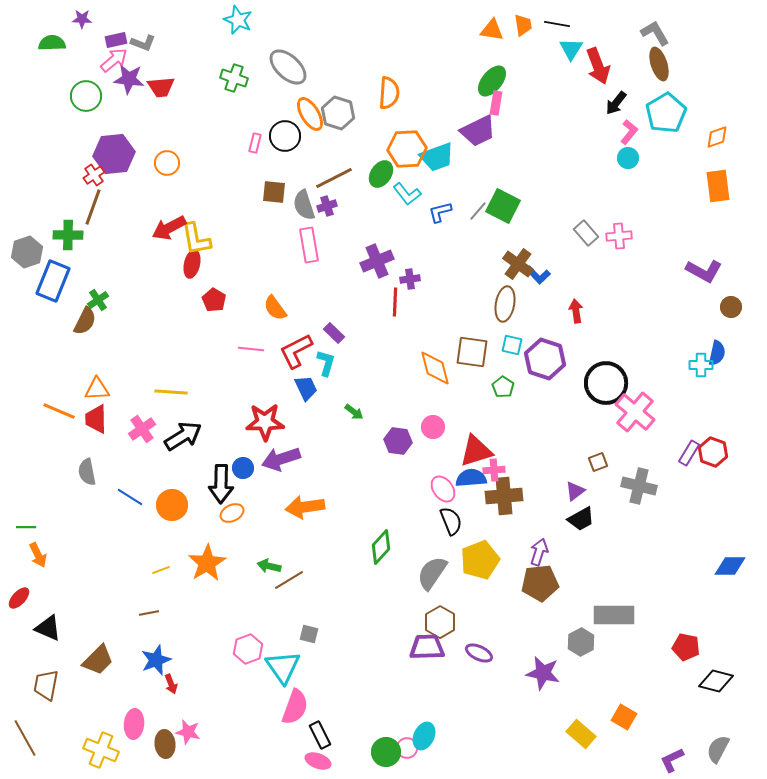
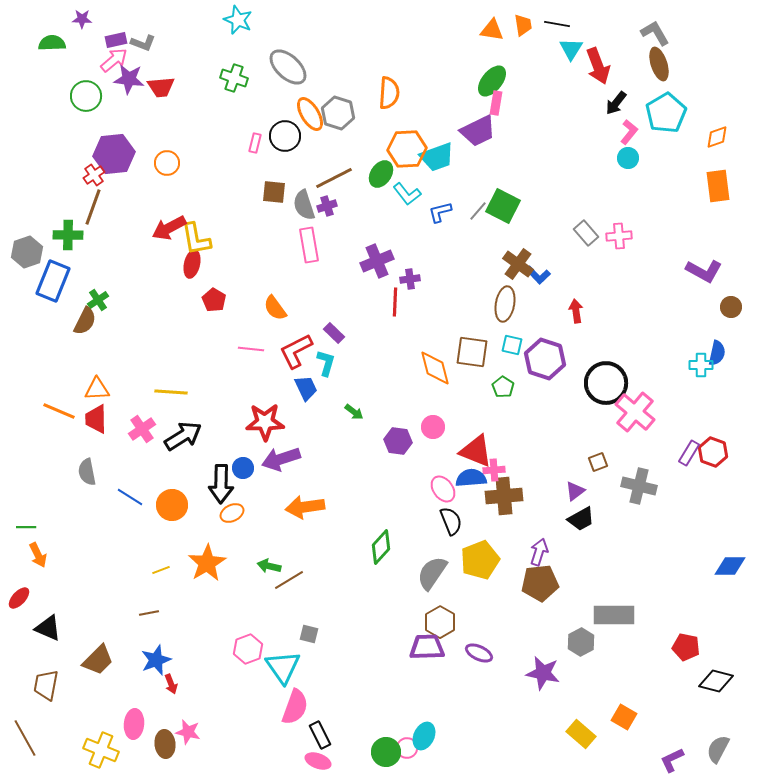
red triangle at (476, 451): rotated 39 degrees clockwise
